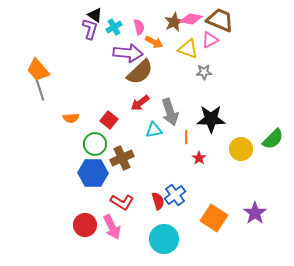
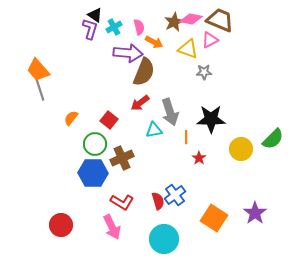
brown semicircle: moved 4 px right; rotated 24 degrees counterclockwise
orange semicircle: rotated 133 degrees clockwise
red circle: moved 24 px left
